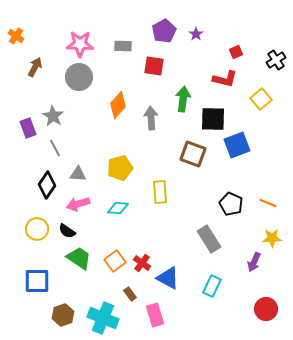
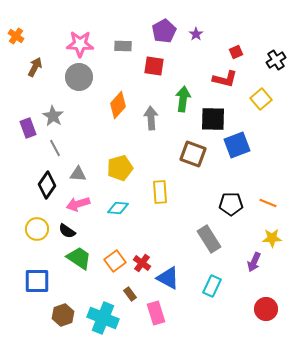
black pentagon at (231, 204): rotated 25 degrees counterclockwise
pink rectangle at (155, 315): moved 1 px right, 2 px up
